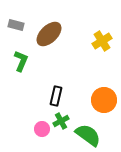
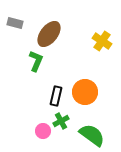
gray rectangle: moved 1 px left, 2 px up
brown ellipse: rotated 8 degrees counterclockwise
yellow cross: rotated 24 degrees counterclockwise
green L-shape: moved 15 px right
orange circle: moved 19 px left, 8 px up
pink circle: moved 1 px right, 2 px down
green semicircle: moved 4 px right
